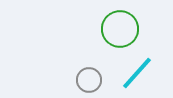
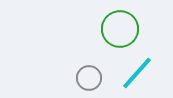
gray circle: moved 2 px up
